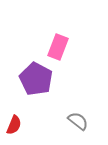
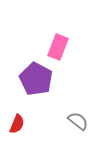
red semicircle: moved 3 px right, 1 px up
